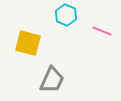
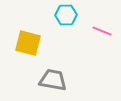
cyan hexagon: rotated 25 degrees counterclockwise
gray trapezoid: moved 1 px right; rotated 104 degrees counterclockwise
